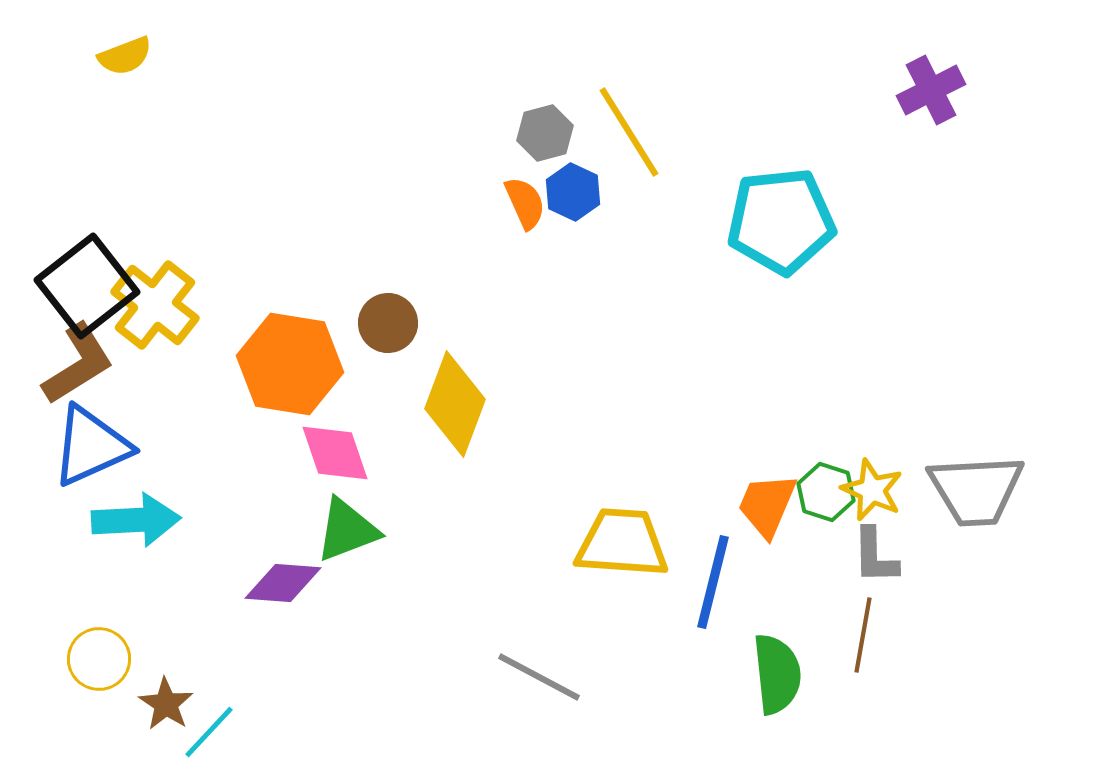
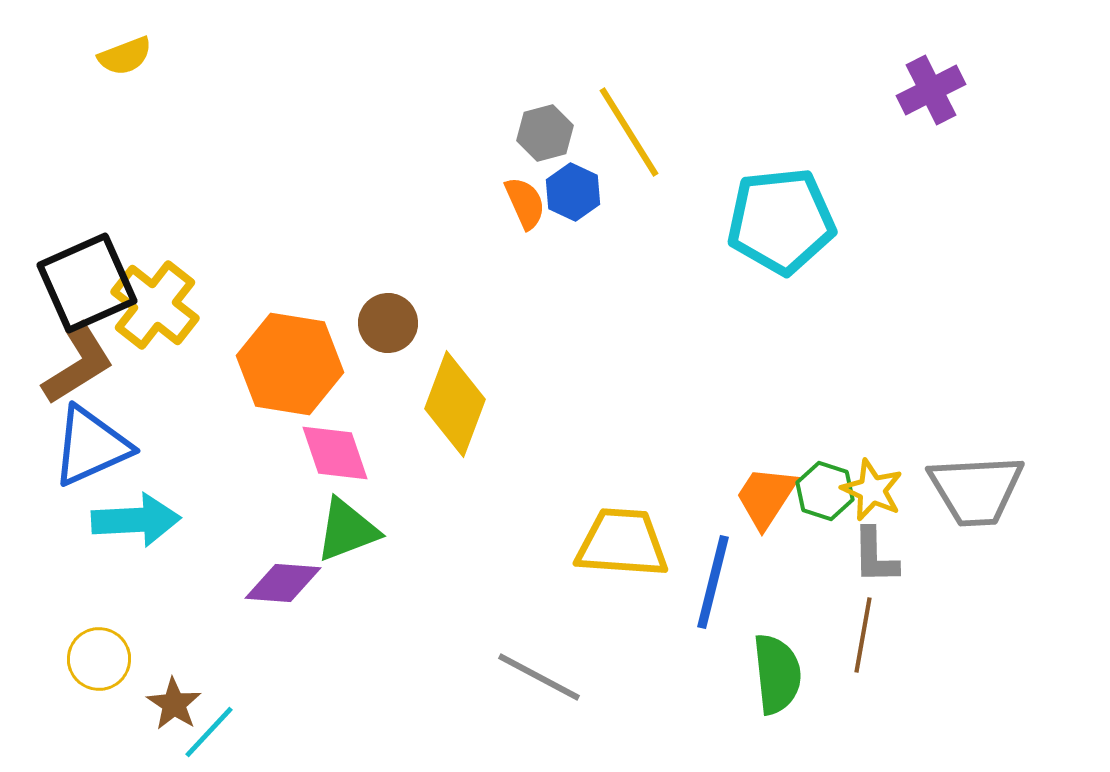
black square: moved 3 px up; rotated 14 degrees clockwise
green hexagon: moved 1 px left, 1 px up
orange trapezoid: moved 1 px left, 8 px up; rotated 10 degrees clockwise
brown star: moved 8 px right
